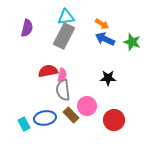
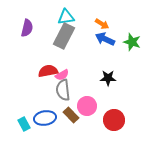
pink semicircle: rotated 48 degrees clockwise
